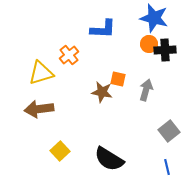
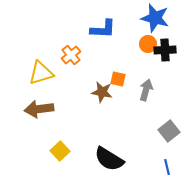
blue star: moved 1 px right
orange circle: moved 1 px left
orange cross: moved 2 px right
